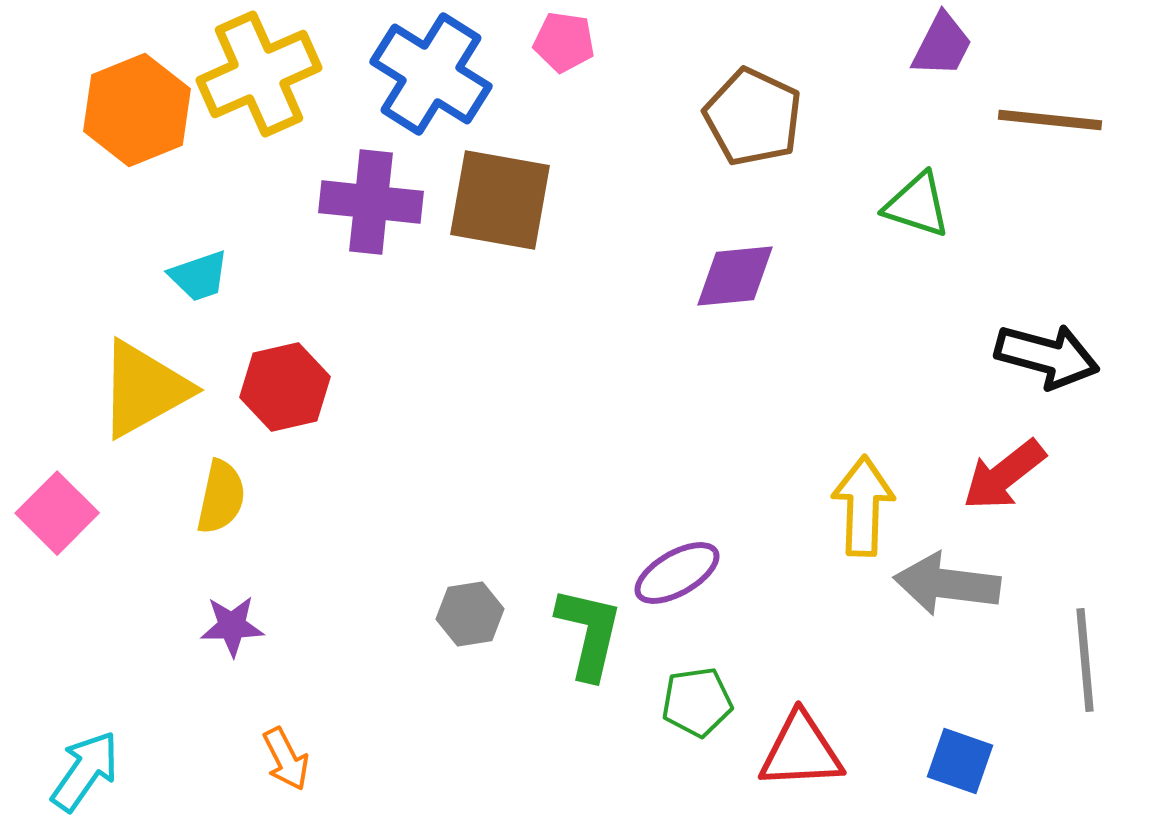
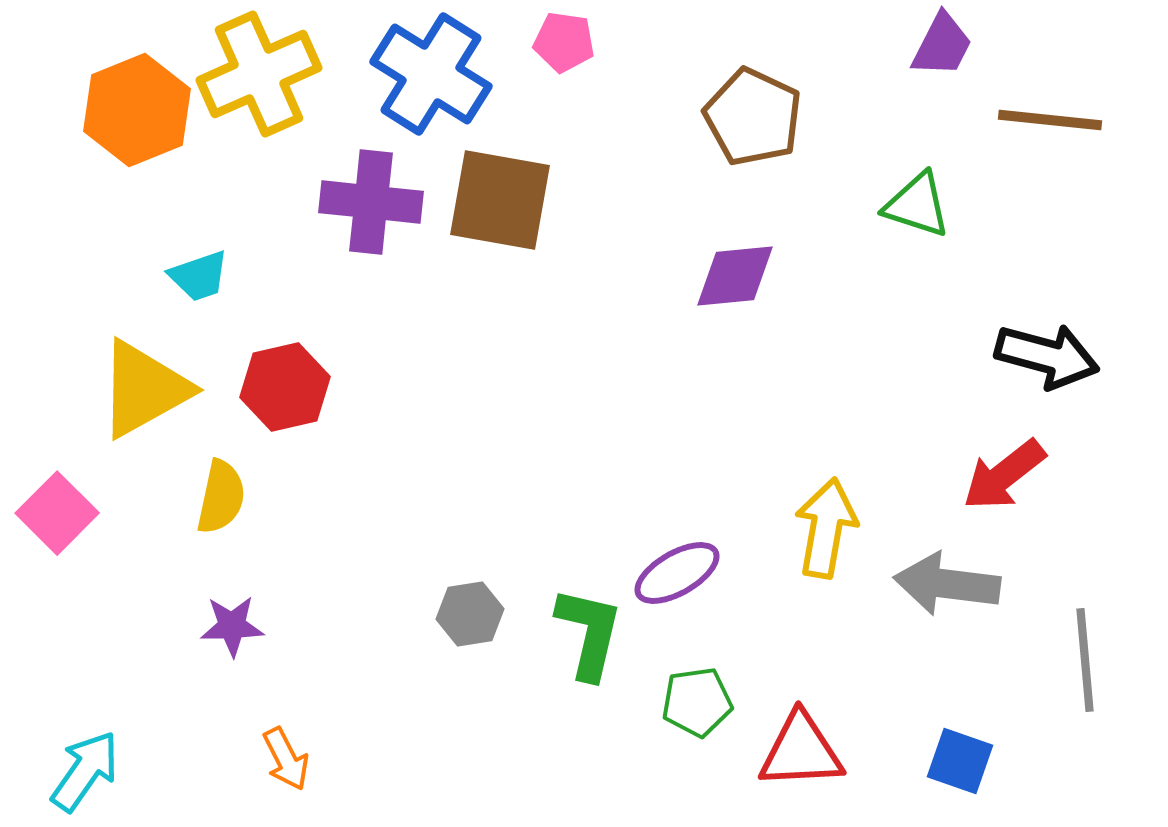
yellow arrow: moved 37 px left, 22 px down; rotated 8 degrees clockwise
